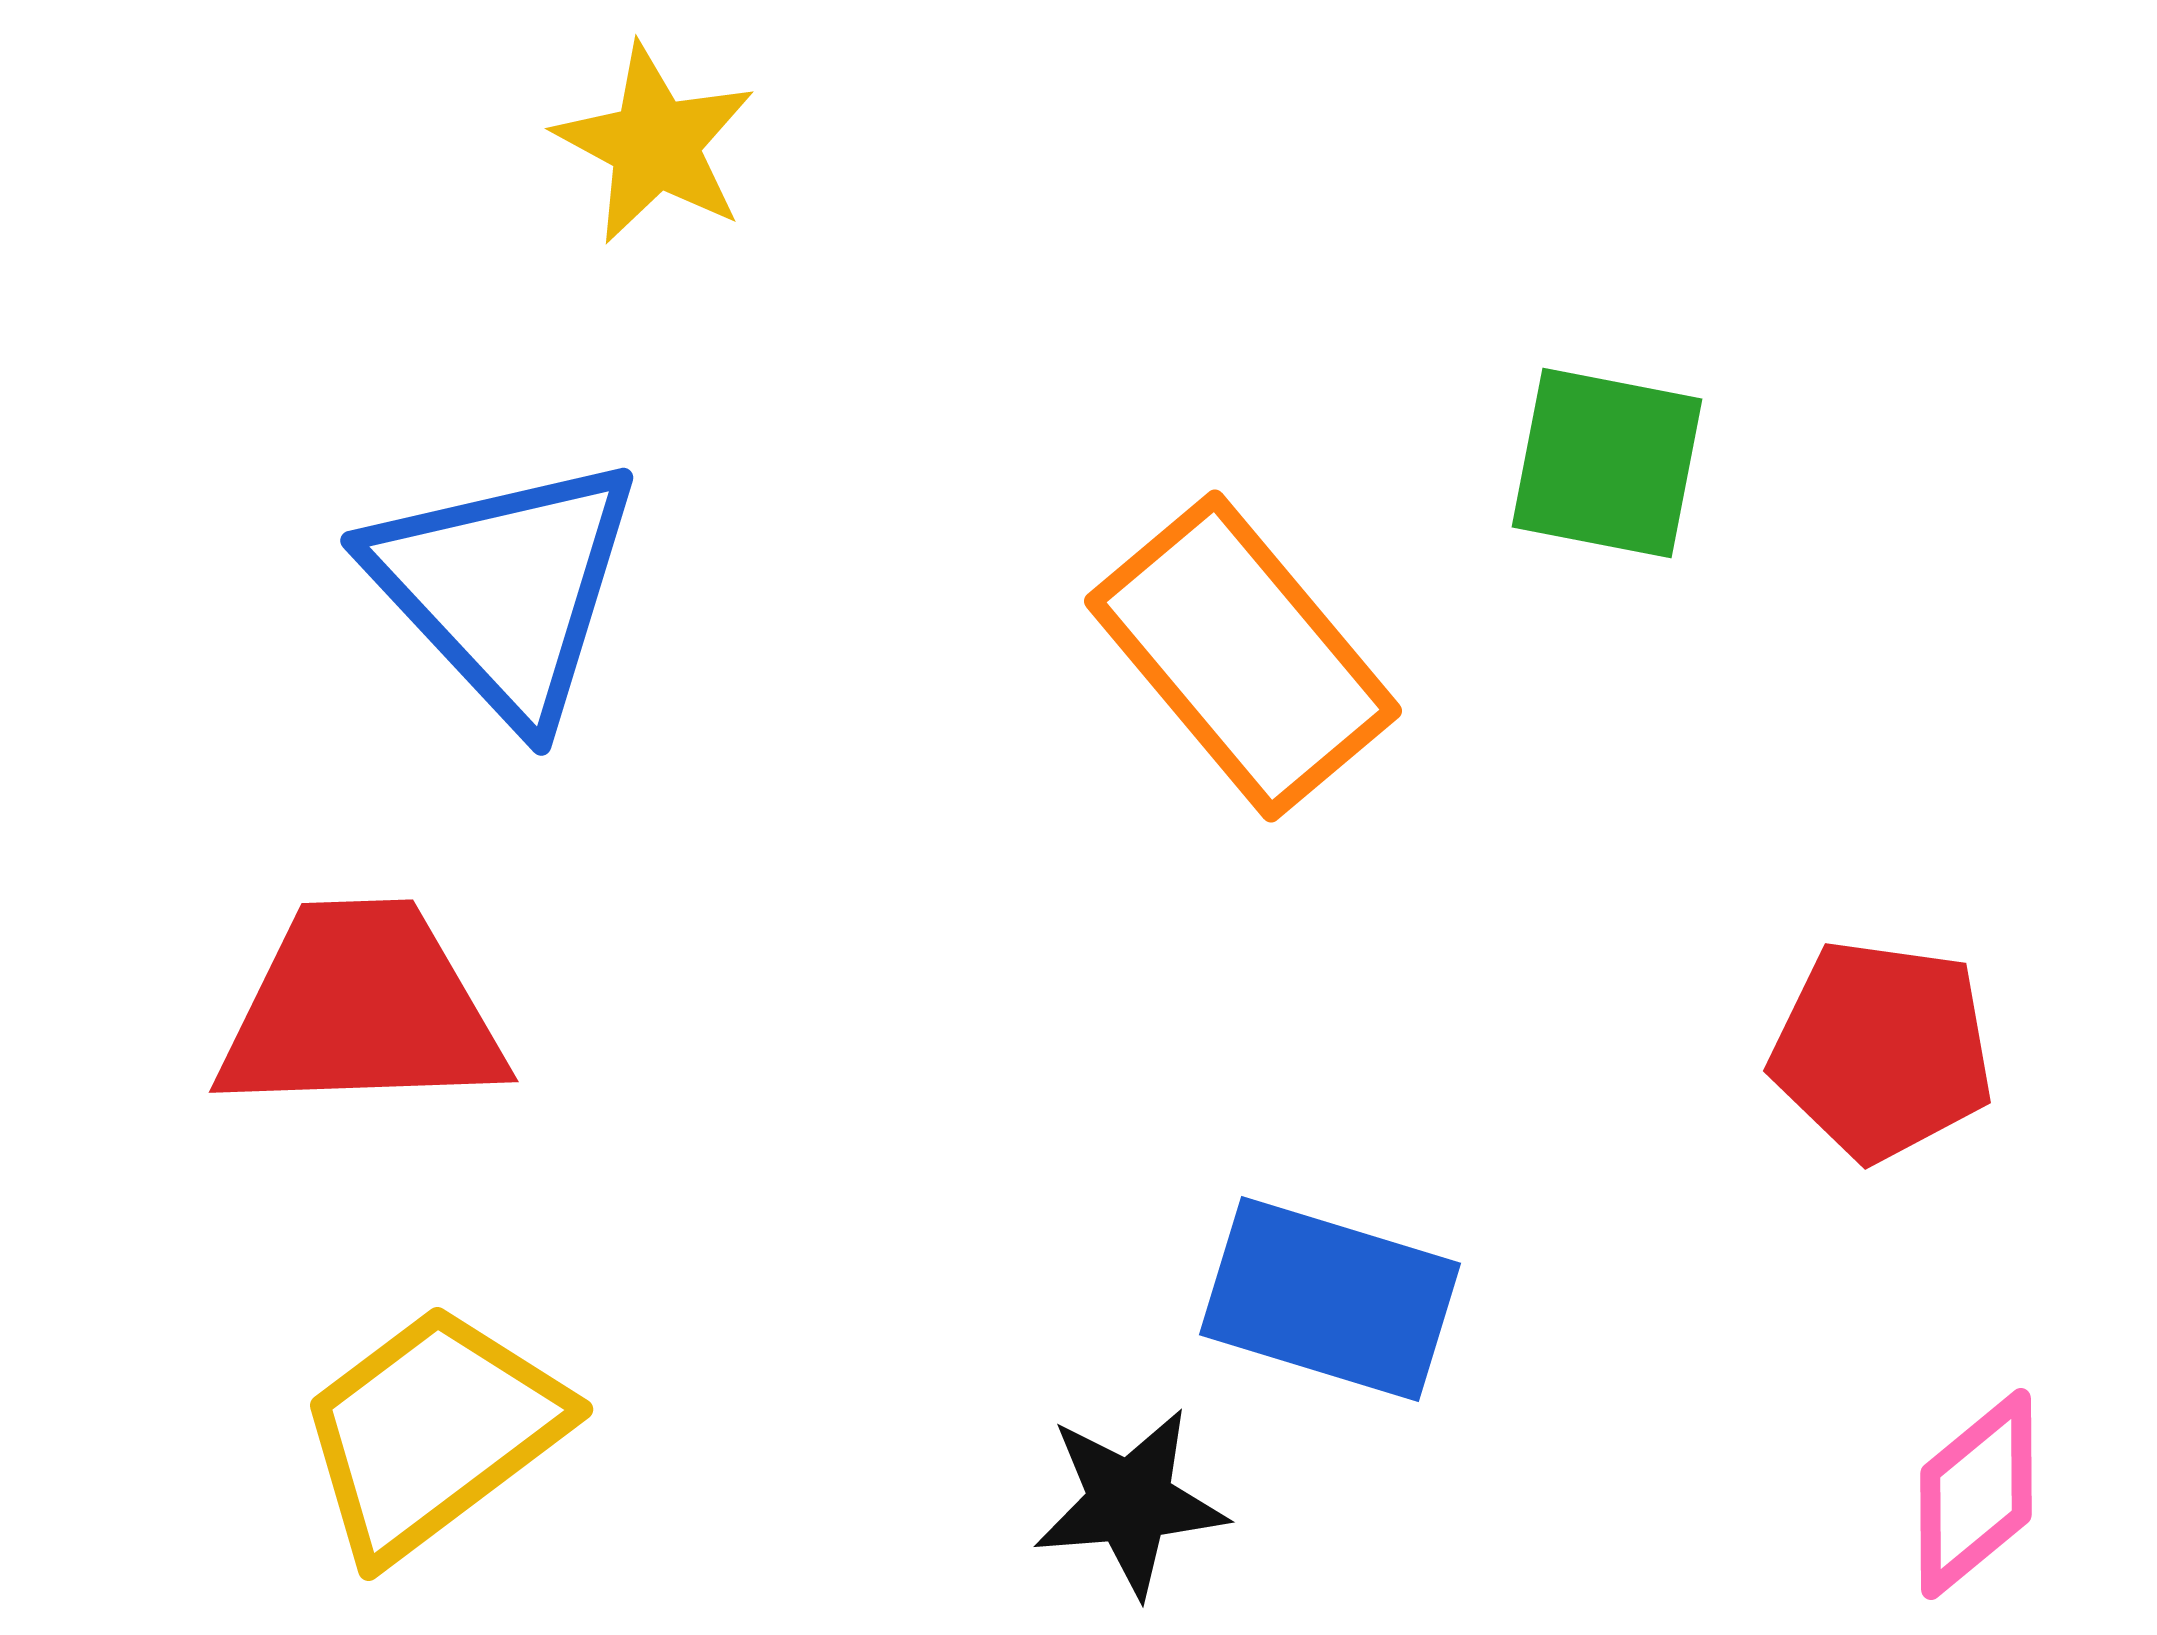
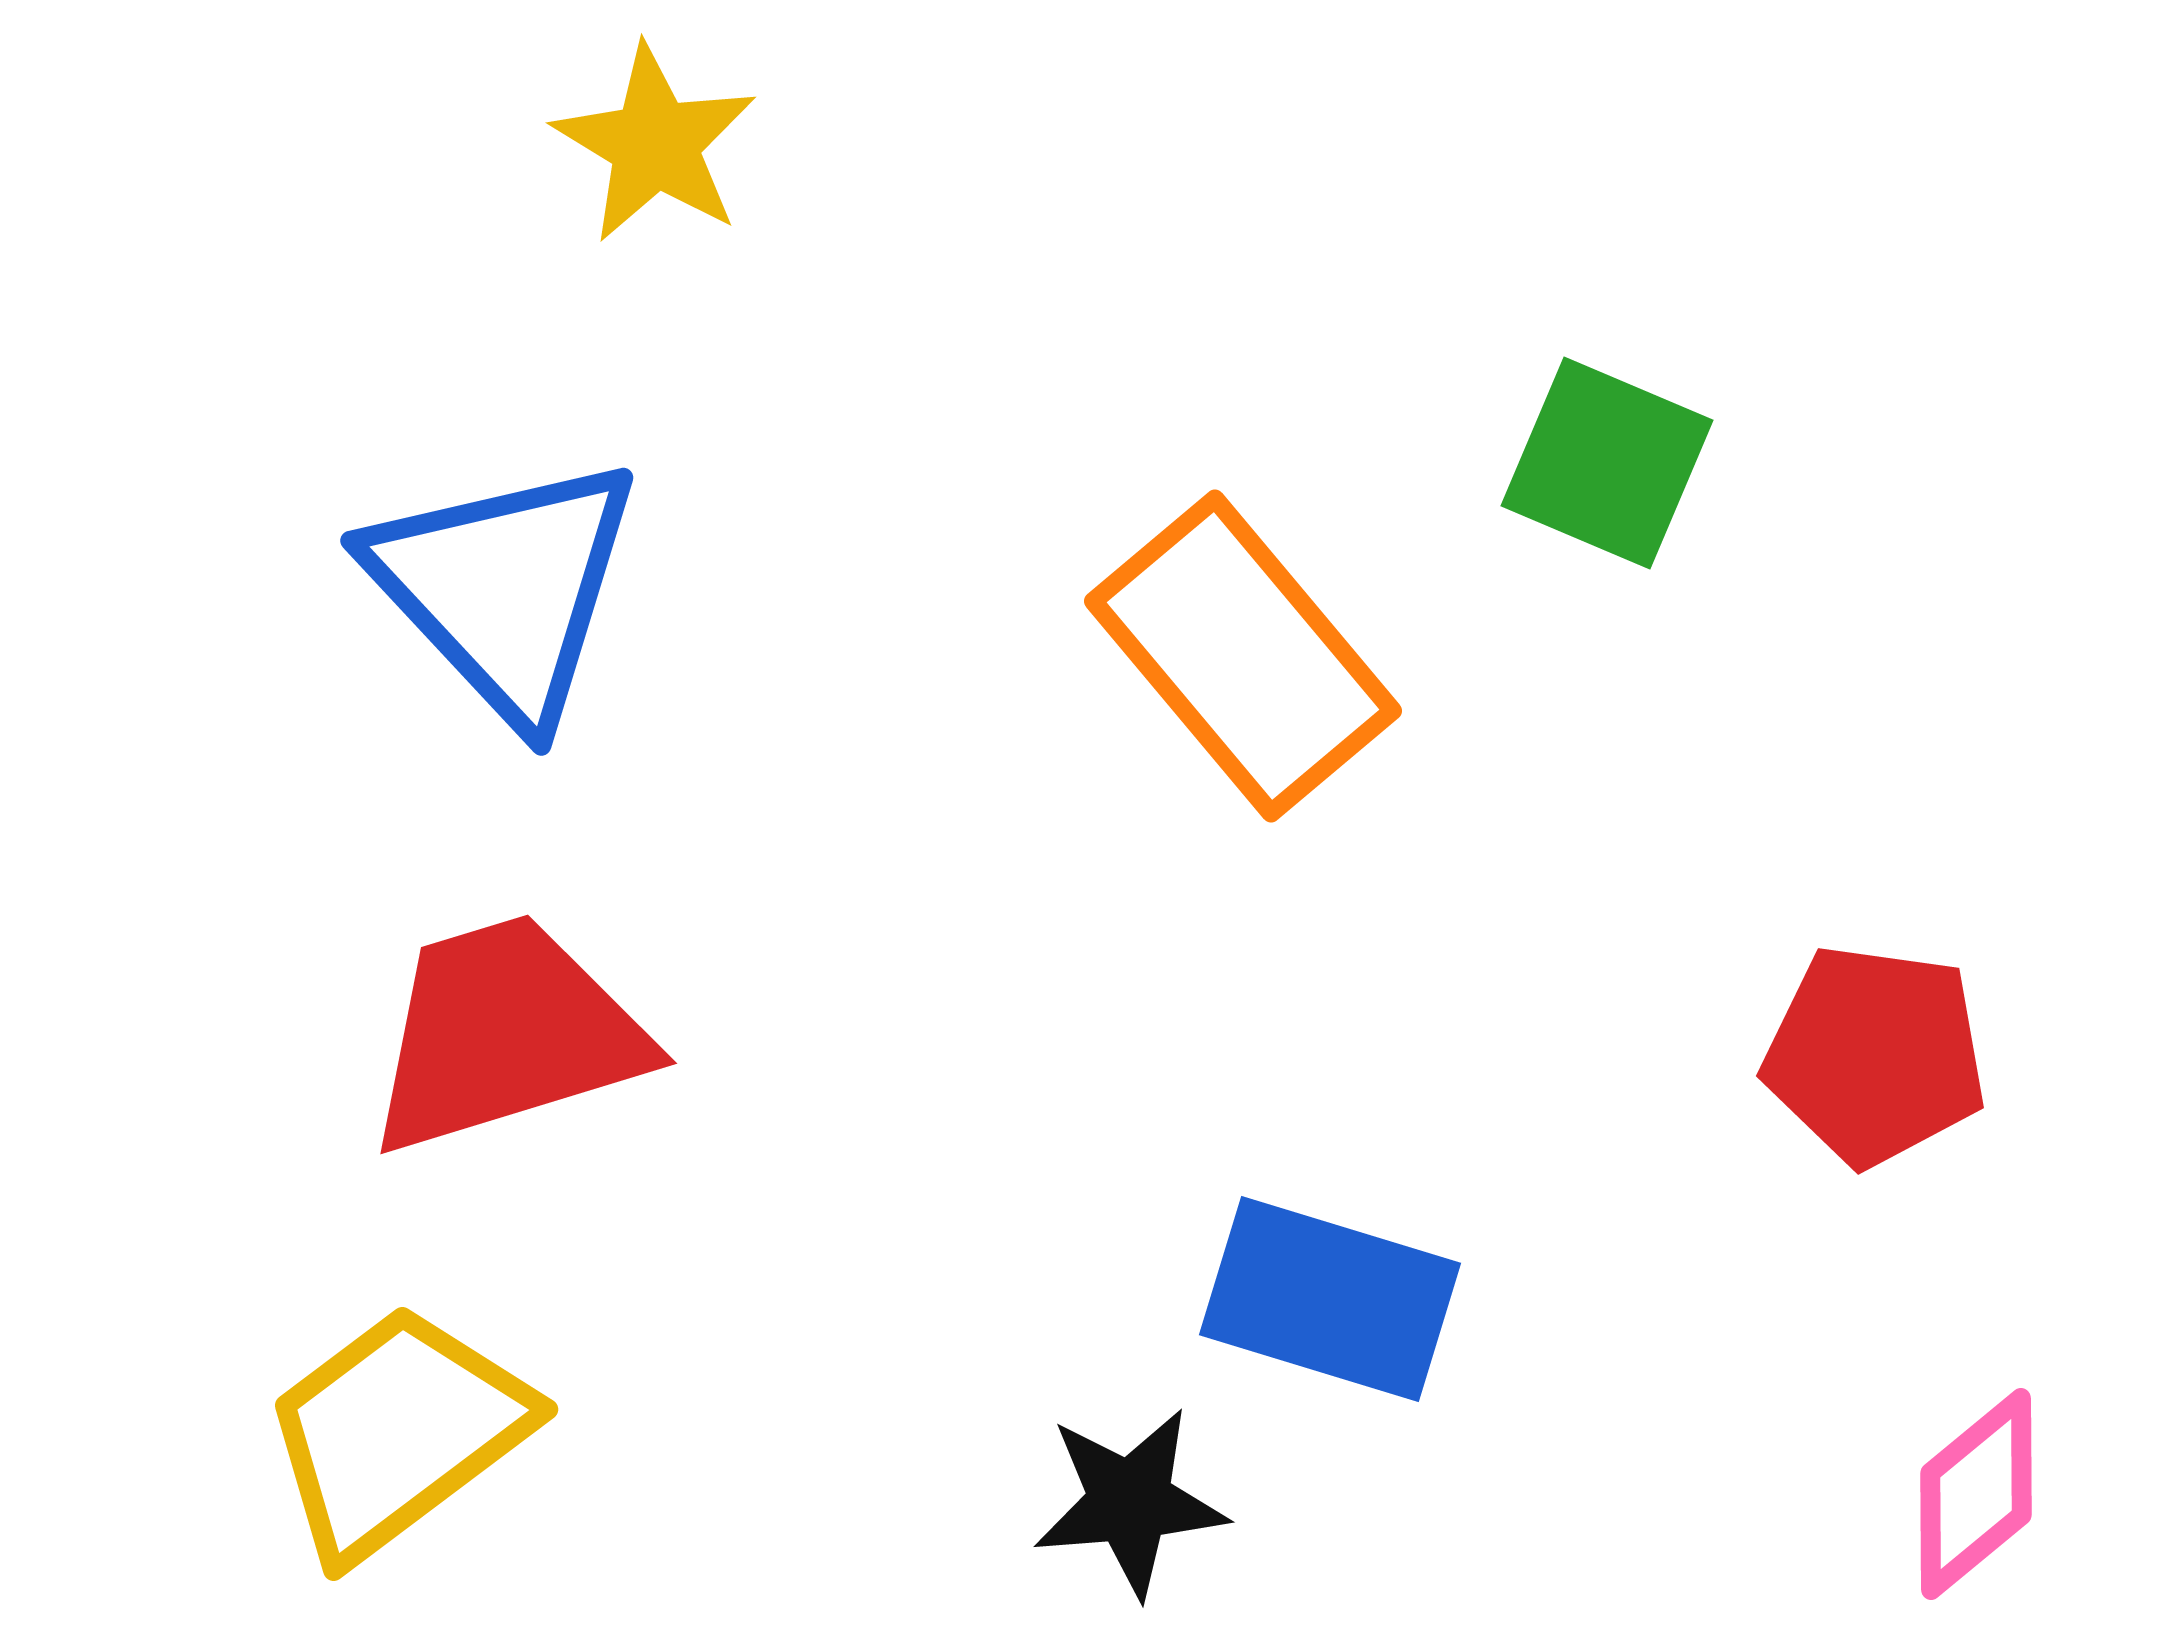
yellow star: rotated 3 degrees clockwise
green square: rotated 12 degrees clockwise
red trapezoid: moved 145 px right, 25 px down; rotated 15 degrees counterclockwise
red pentagon: moved 7 px left, 5 px down
yellow trapezoid: moved 35 px left
